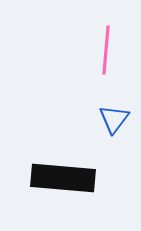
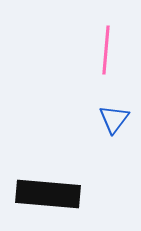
black rectangle: moved 15 px left, 16 px down
